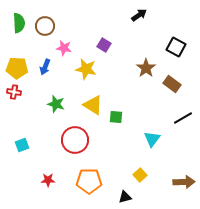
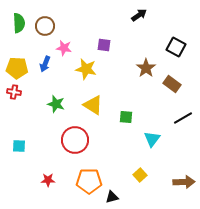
purple square: rotated 24 degrees counterclockwise
blue arrow: moved 3 px up
green square: moved 10 px right
cyan square: moved 3 px left, 1 px down; rotated 24 degrees clockwise
black triangle: moved 13 px left
